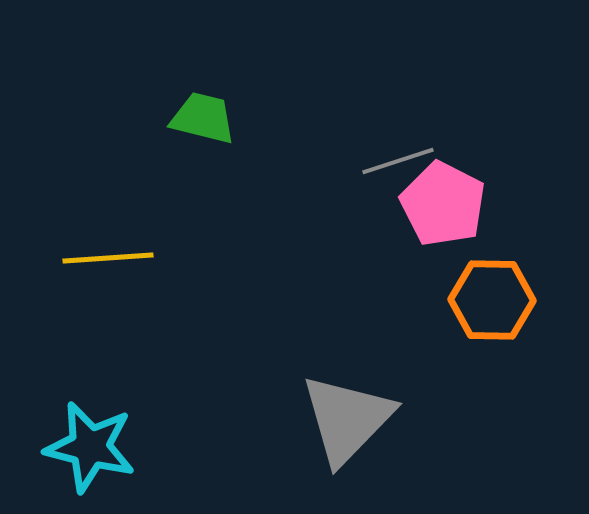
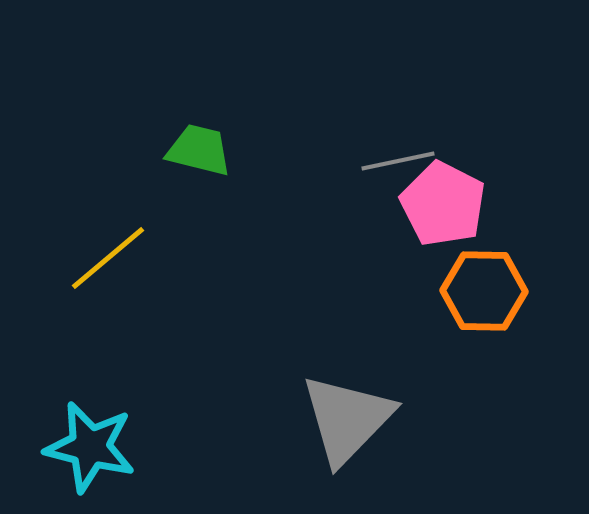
green trapezoid: moved 4 px left, 32 px down
gray line: rotated 6 degrees clockwise
yellow line: rotated 36 degrees counterclockwise
orange hexagon: moved 8 px left, 9 px up
